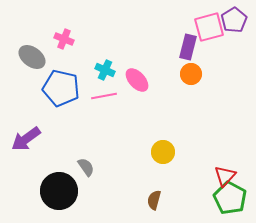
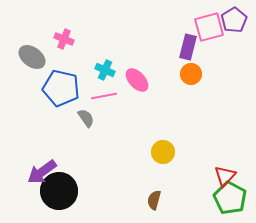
purple arrow: moved 16 px right, 33 px down
gray semicircle: moved 49 px up
